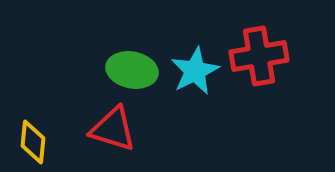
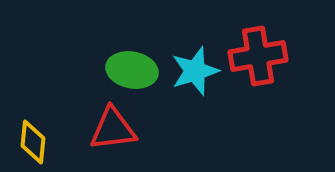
red cross: moved 1 px left
cyan star: rotated 9 degrees clockwise
red triangle: rotated 24 degrees counterclockwise
